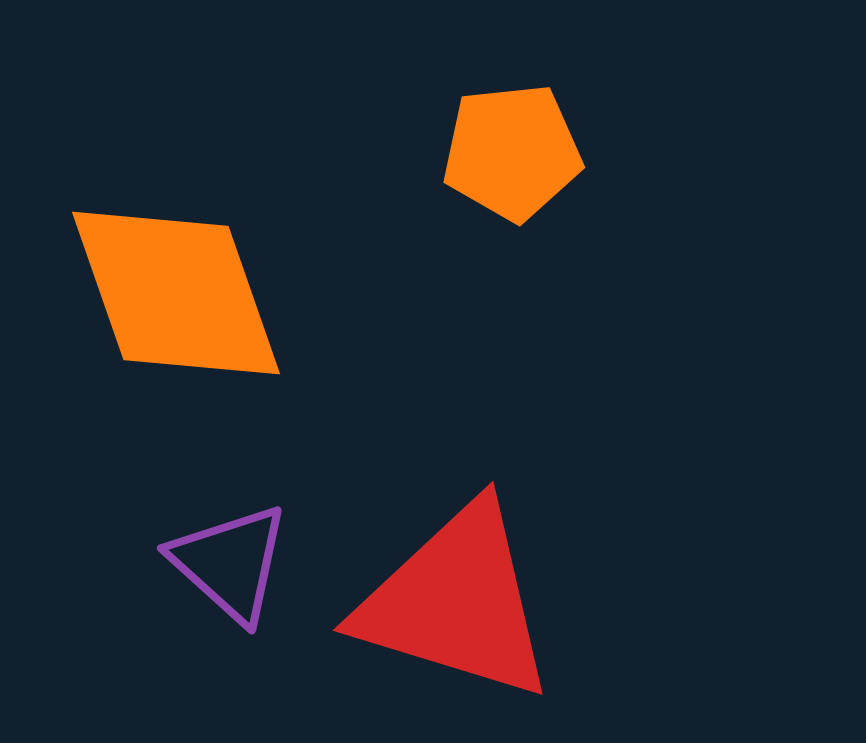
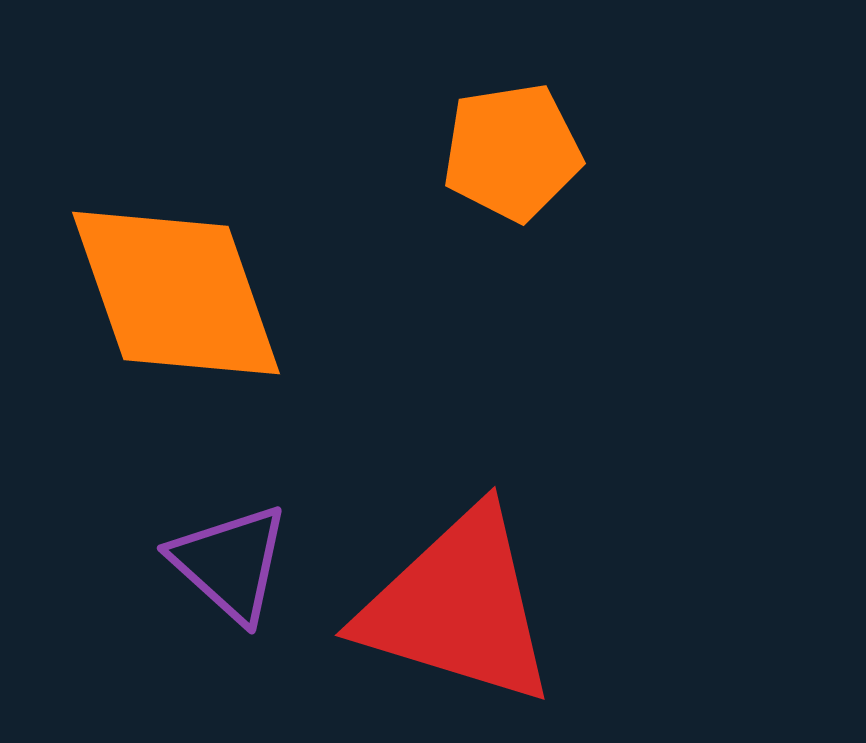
orange pentagon: rotated 3 degrees counterclockwise
red triangle: moved 2 px right, 5 px down
